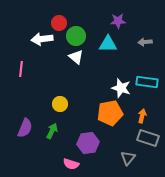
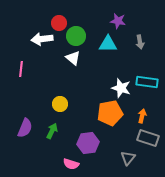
purple star: rotated 14 degrees clockwise
gray arrow: moved 5 px left; rotated 96 degrees counterclockwise
white triangle: moved 3 px left, 1 px down
